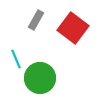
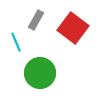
cyan line: moved 17 px up
green circle: moved 5 px up
